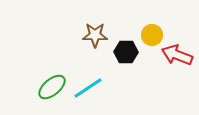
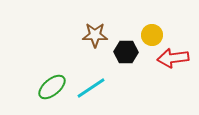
red arrow: moved 4 px left, 3 px down; rotated 28 degrees counterclockwise
cyan line: moved 3 px right
